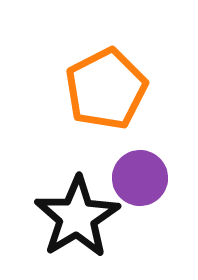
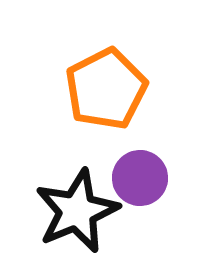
black star: moved 6 px up; rotated 8 degrees clockwise
